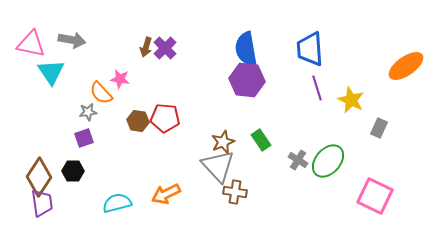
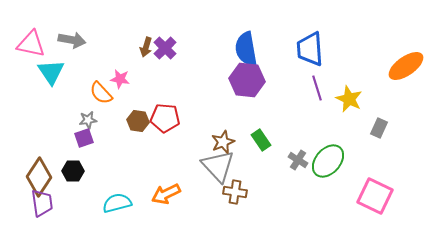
yellow star: moved 2 px left, 1 px up
gray star: moved 8 px down
